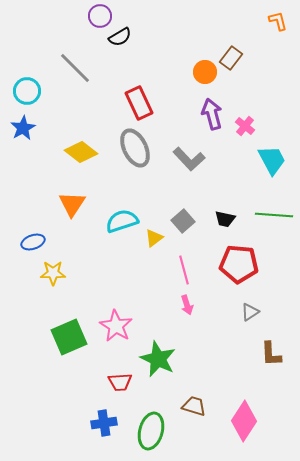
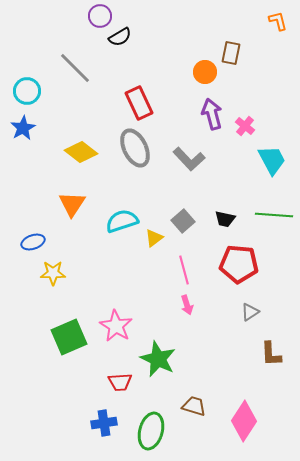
brown rectangle: moved 5 px up; rotated 25 degrees counterclockwise
